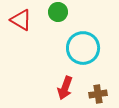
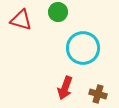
red triangle: rotated 15 degrees counterclockwise
brown cross: rotated 24 degrees clockwise
